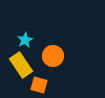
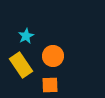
cyan star: moved 1 px right, 4 px up
orange square: moved 11 px right; rotated 18 degrees counterclockwise
